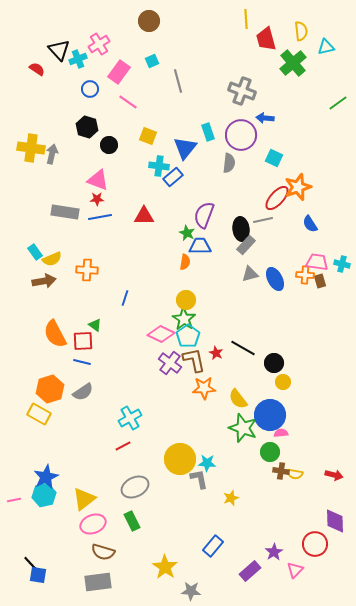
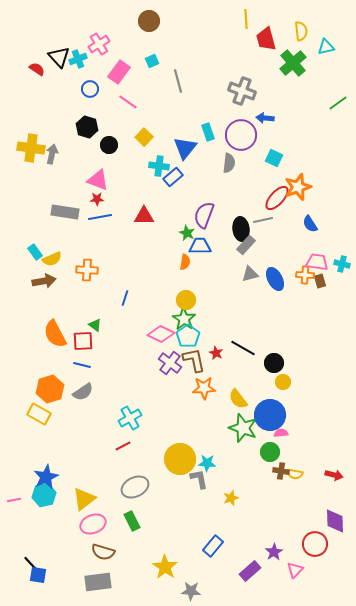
black triangle at (59, 50): moved 7 px down
yellow square at (148, 136): moved 4 px left, 1 px down; rotated 24 degrees clockwise
blue line at (82, 362): moved 3 px down
